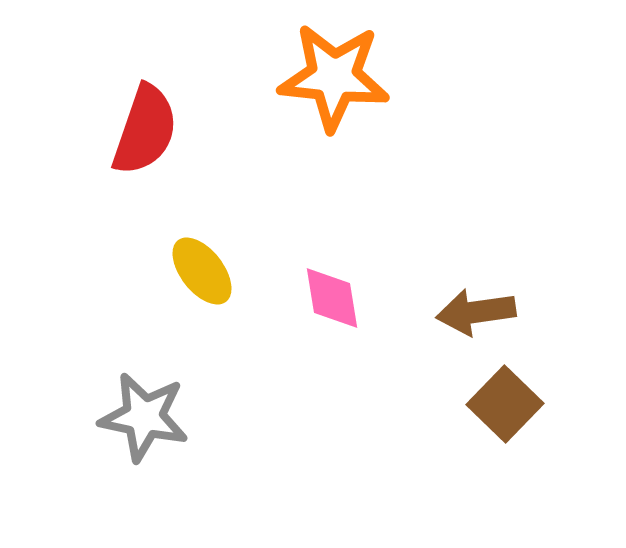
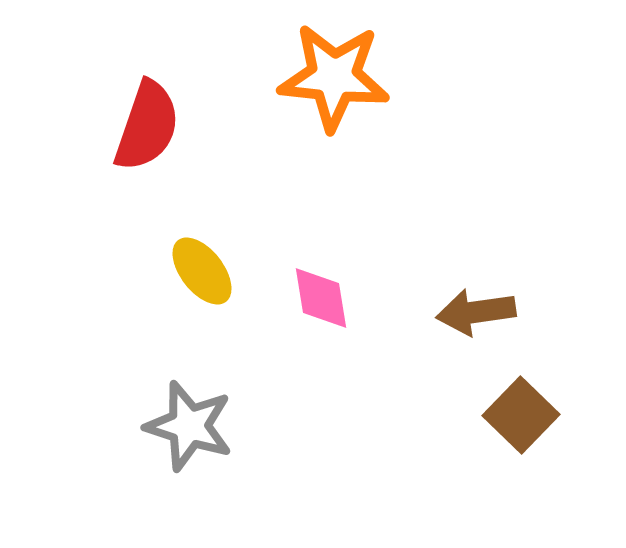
red semicircle: moved 2 px right, 4 px up
pink diamond: moved 11 px left
brown square: moved 16 px right, 11 px down
gray star: moved 45 px right, 9 px down; rotated 6 degrees clockwise
